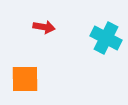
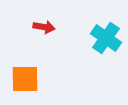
cyan cross: rotated 8 degrees clockwise
